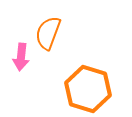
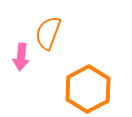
orange hexagon: rotated 15 degrees clockwise
